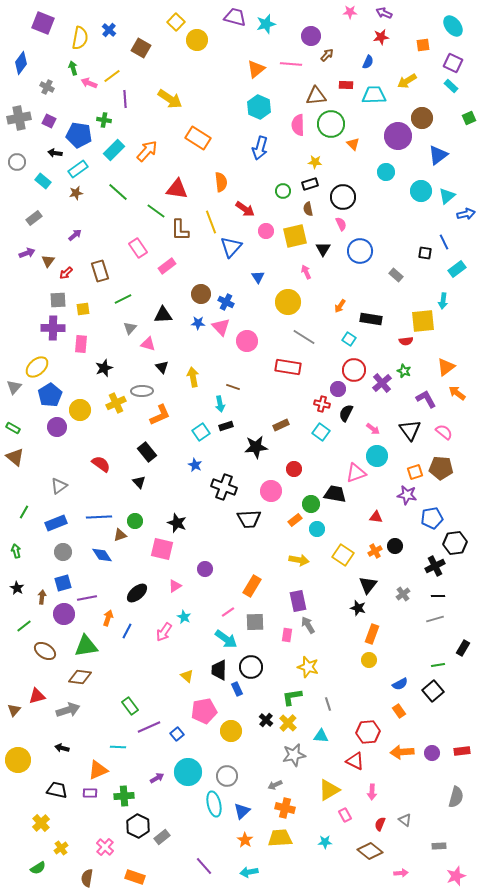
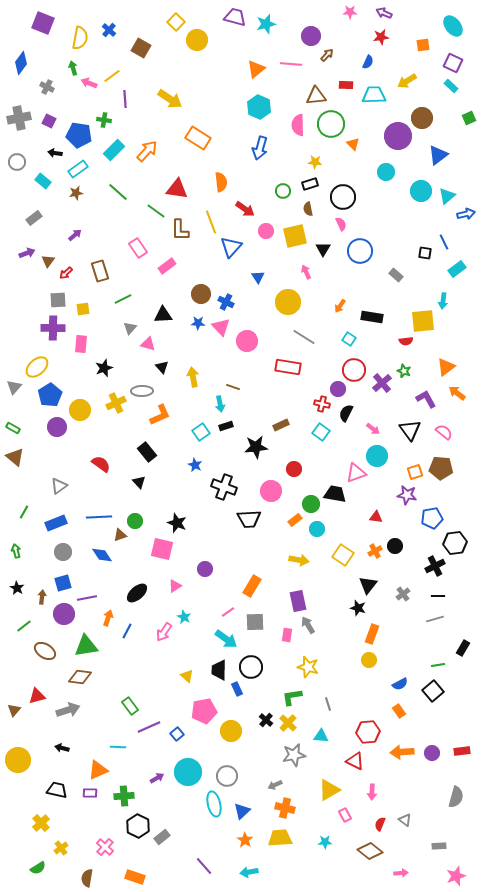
black rectangle at (371, 319): moved 1 px right, 2 px up
